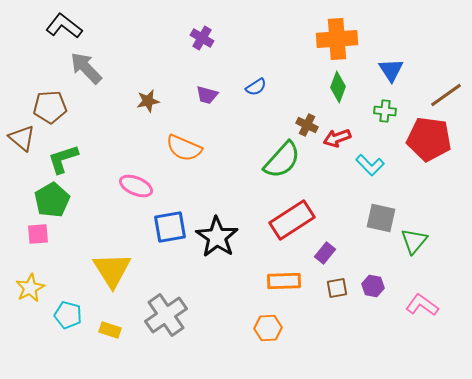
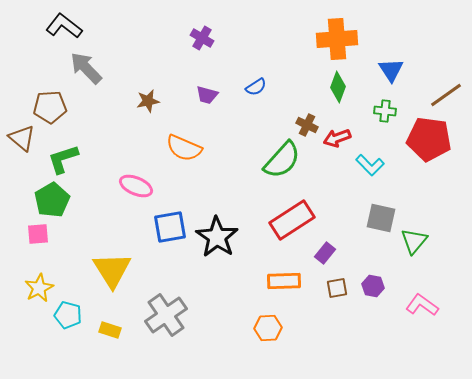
yellow star: moved 9 px right
